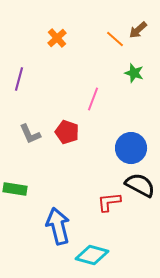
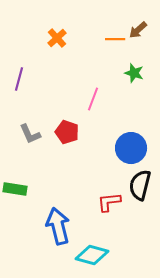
orange line: rotated 42 degrees counterclockwise
black semicircle: rotated 104 degrees counterclockwise
